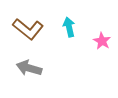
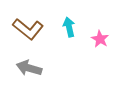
pink star: moved 2 px left, 2 px up
